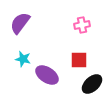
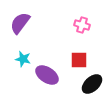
pink cross: rotated 28 degrees clockwise
